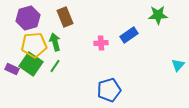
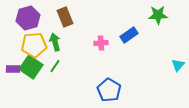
green square: moved 3 px down
purple rectangle: moved 1 px right; rotated 24 degrees counterclockwise
blue pentagon: rotated 25 degrees counterclockwise
